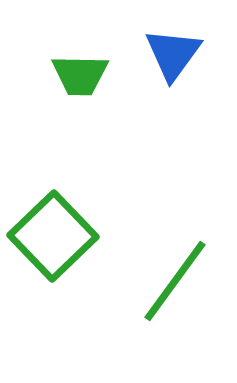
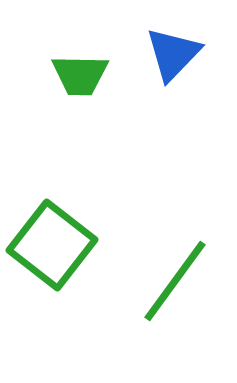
blue triangle: rotated 8 degrees clockwise
green square: moved 1 px left, 9 px down; rotated 8 degrees counterclockwise
